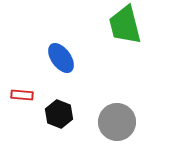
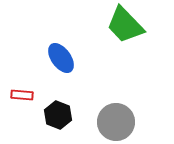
green trapezoid: rotated 30 degrees counterclockwise
black hexagon: moved 1 px left, 1 px down
gray circle: moved 1 px left
